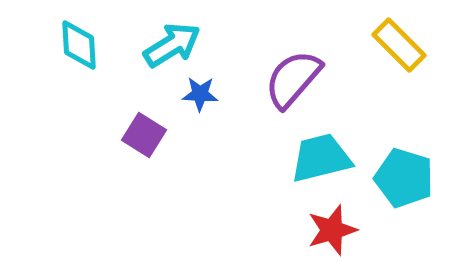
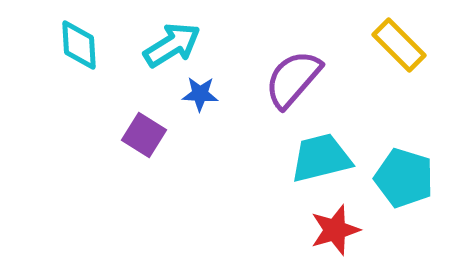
red star: moved 3 px right
